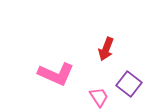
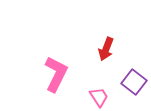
pink L-shape: rotated 87 degrees counterclockwise
purple square: moved 5 px right, 2 px up
